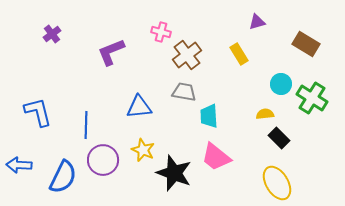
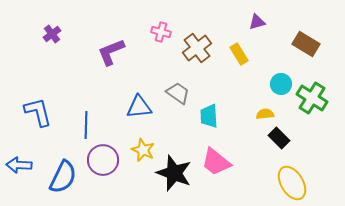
brown cross: moved 10 px right, 7 px up
gray trapezoid: moved 6 px left, 1 px down; rotated 25 degrees clockwise
pink trapezoid: moved 5 px down
yellow ellipse: moved 15 px right
